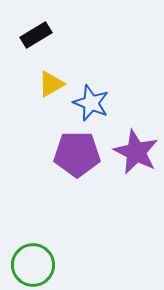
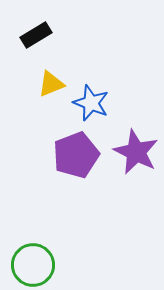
yellow triangle: rotated 8 degrees clockwise
purple pentagon: moved 1 px left, 1 px down; rotated 21 degrees counterclockwise
